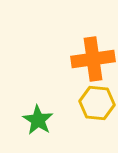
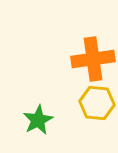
green star: rotated 12 degrees clockwise
